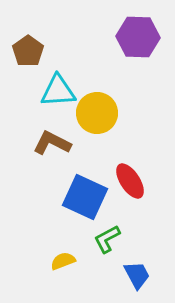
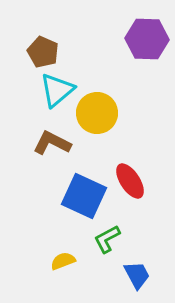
purple hexagon: moved 9 px right, 2 px down
brown pentagon: moved 15 px right, 1 px down; rotated 12 degrees counterclockwise
cyan triangle: moved 1 px left, 1 px up; rotated 36 degrees counterclockwise
blue square: moved 1 px left, 1 px up
